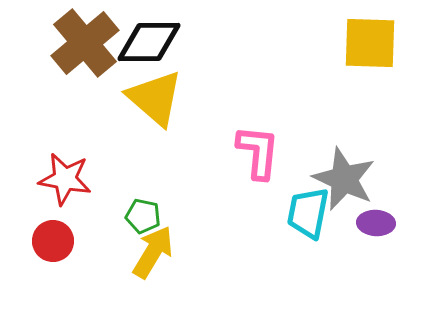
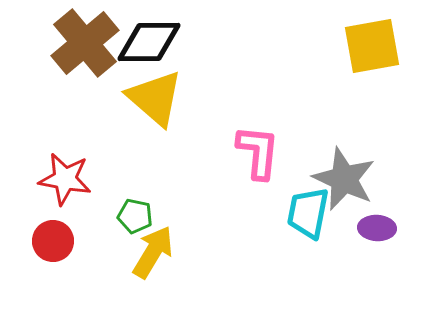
yellow square: moved 2 px right, 3 px down; rotated 12 degrees counterclockwise
green pentagon: moved 8 px left
purple ellipse: moved 1 px right, 5 px down
